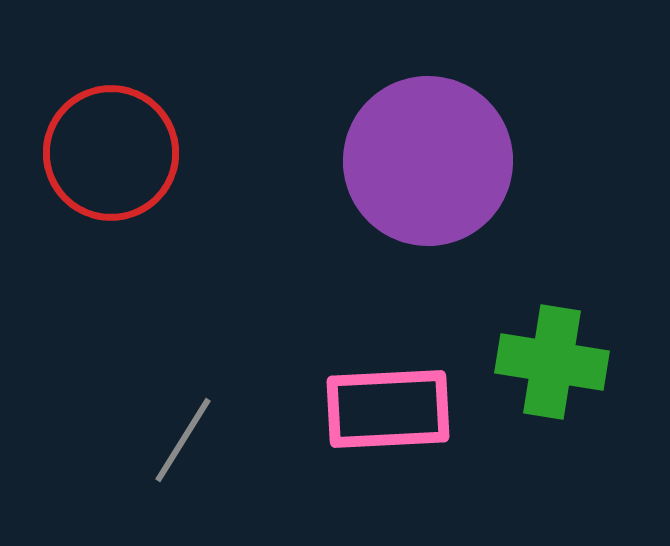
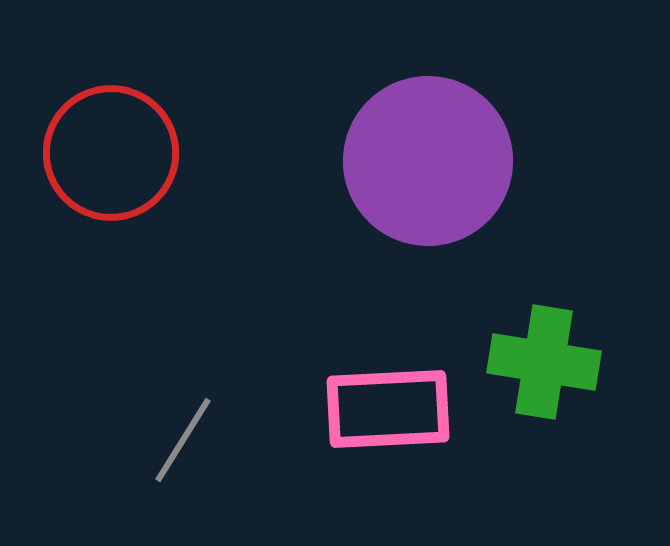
green cross: moved 8 px left
